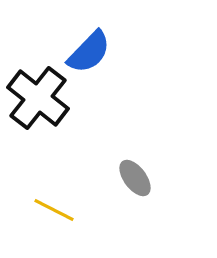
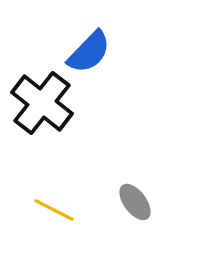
black cross: moved 4 px right, 5 px down
gray ellipse: moved 24 px down
